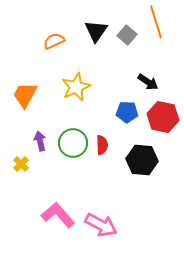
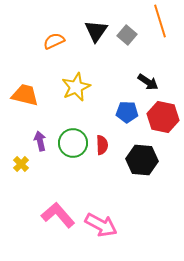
orange line: moved 4 px right, 1 px up
orange trapezoid: rotated 76 degrees clockwise
